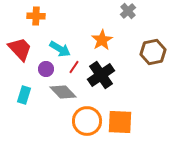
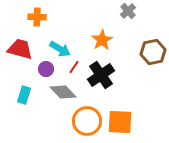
orange cross: moved 1 px right, 1 px down
red trapezoid: rotated 32 degrees counterclockwise
